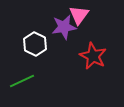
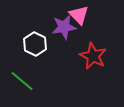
pink triangle: rotated 20 degrees counterclockwise
green line: rotated 65 degrees clockwise
